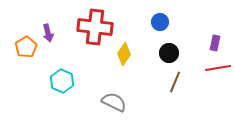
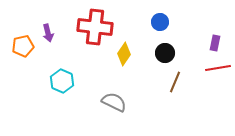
orange pentagon: moved 3 px left, 1 px up; rotated 20 degrees clockwise
black circle: moved 4 px left
